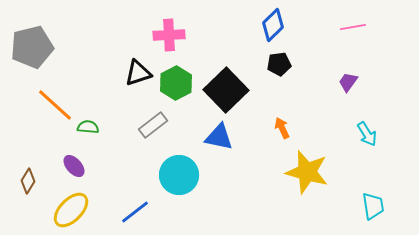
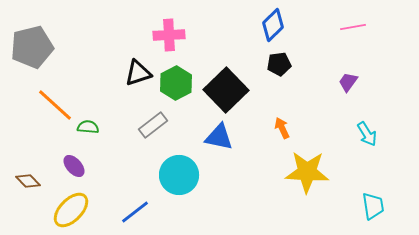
yellow star: rotated 12 degrees counterclockwise
brown diamond: rotated 75 degrees counterclockwise
